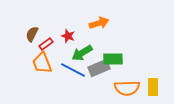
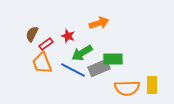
yellow rectangle: moved 1 px left, 2 px up
